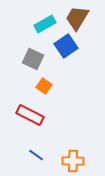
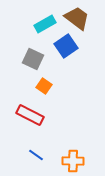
brown trapezoid: rotated 96 degrees clockwise
